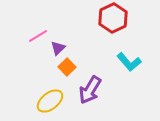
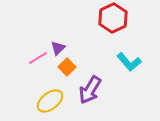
pink line: moved 22 px down
